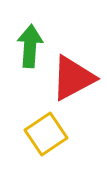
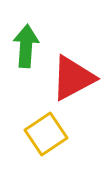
green arrow: moved 4 px left
